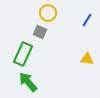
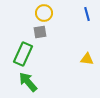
yellow circle: moved 4 px left
blue line: moved 6 px up; rotated 48 degrees counterclockwise
gray square: rotated 32 degrees counterclockwise
